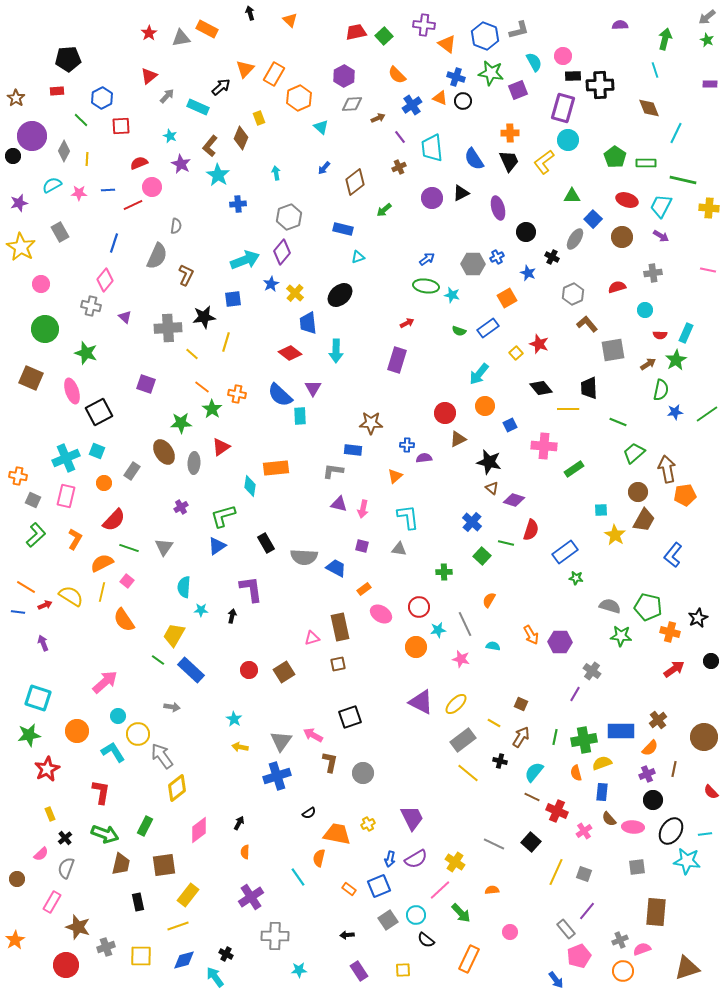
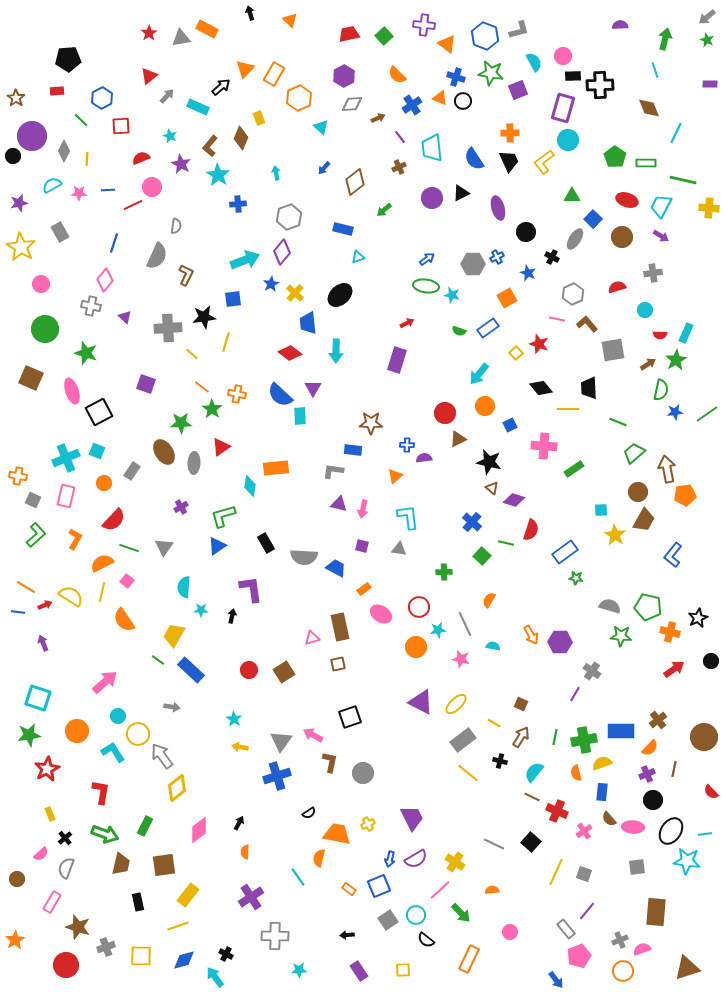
red trapezoid at (356, 32): moved 7 px left, 2 px down
red semicircle at (139, 163): moved 2 px right, 5 px up
pink line at (708, 270): moved 151 px left, 49 px down
